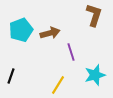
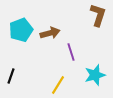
brown L-shape: moved 4 px right
